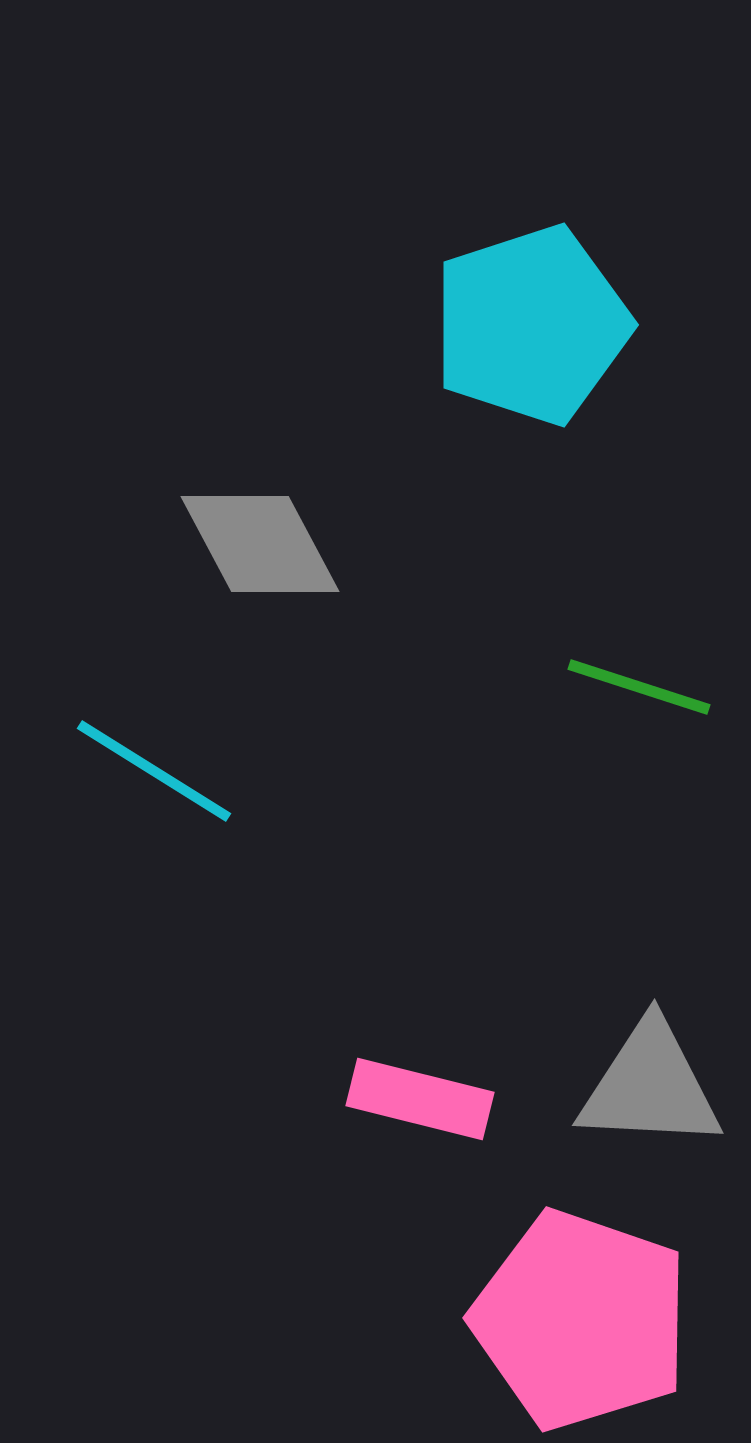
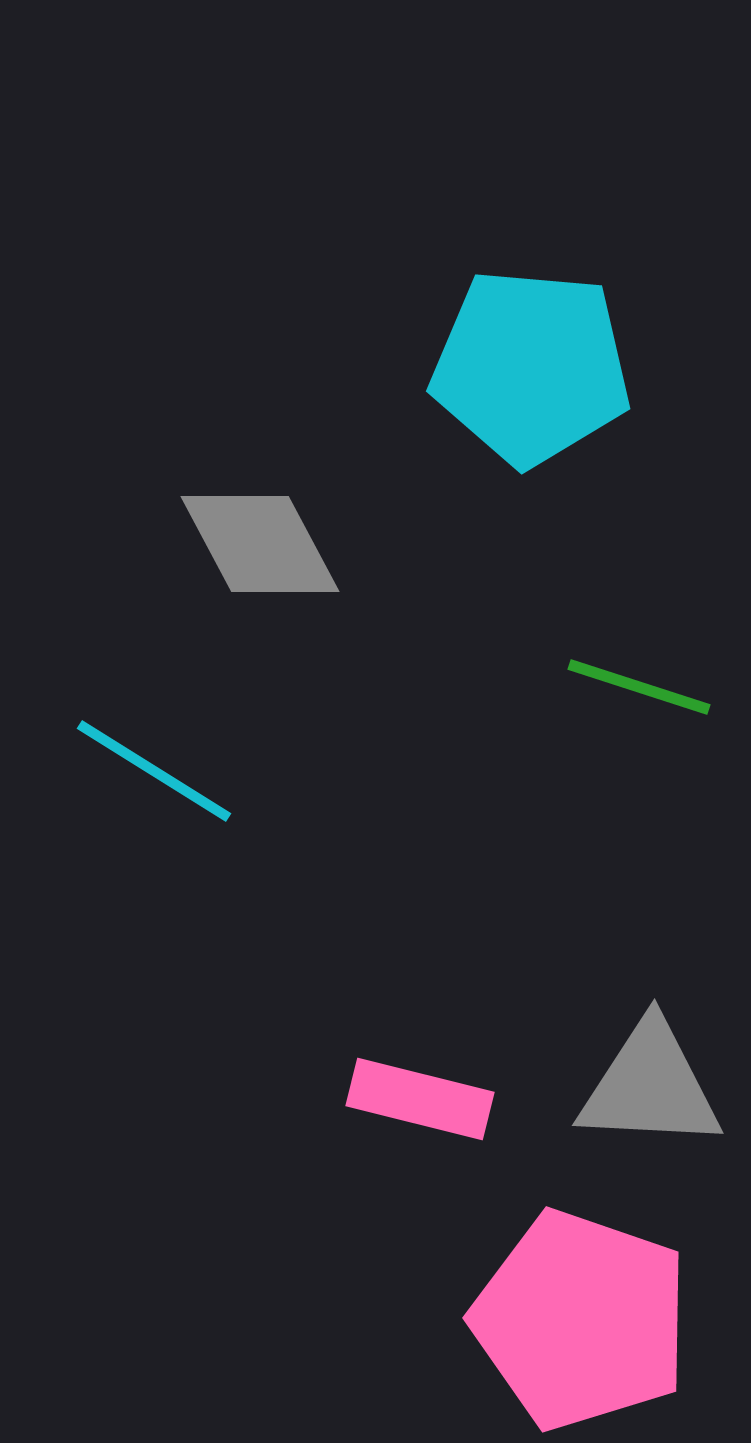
cyan pentagon: moved 42 px down; rotated 23 degrees clockwise
